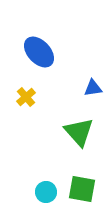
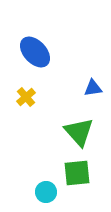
blue ellipse: moved 4 px left
green square: moved 5 px left, 16 px up; rotated 16 degrees counterclockwise
